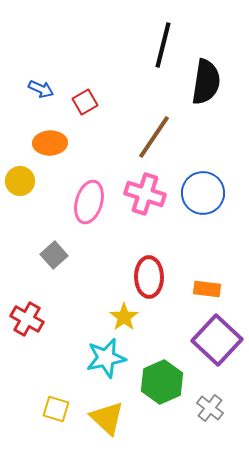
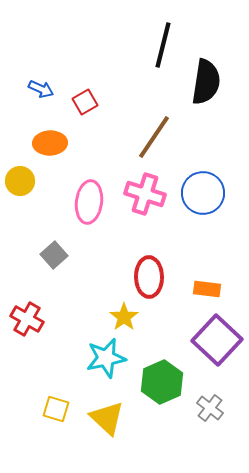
pink ellipse: rotated 9 degrees counterclockwise
